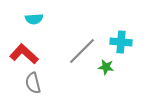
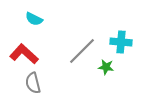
cyan semicircle: rotated 30 degrees clockwise
